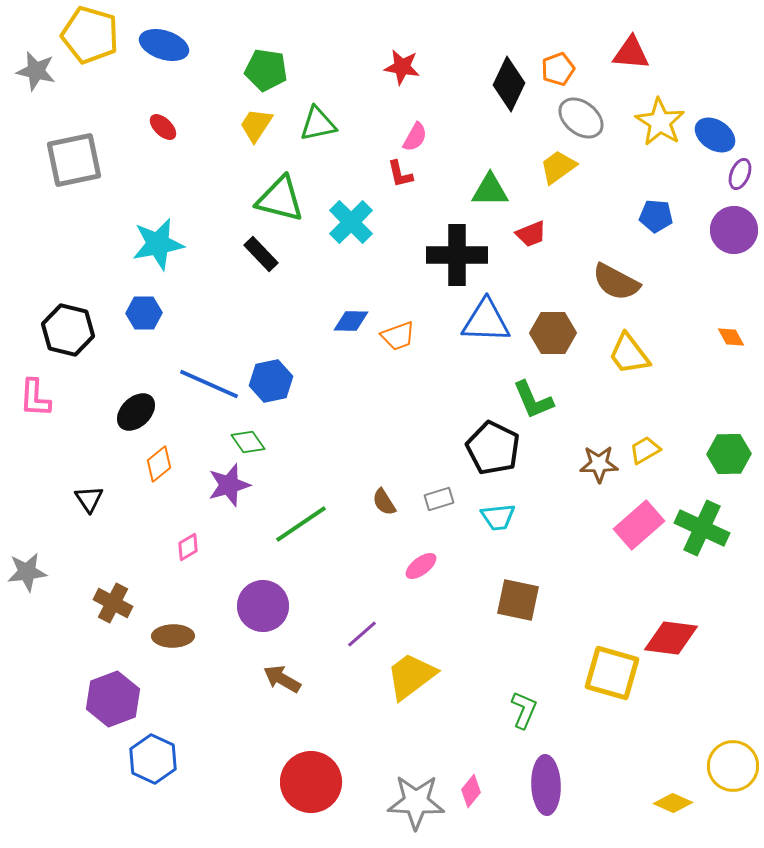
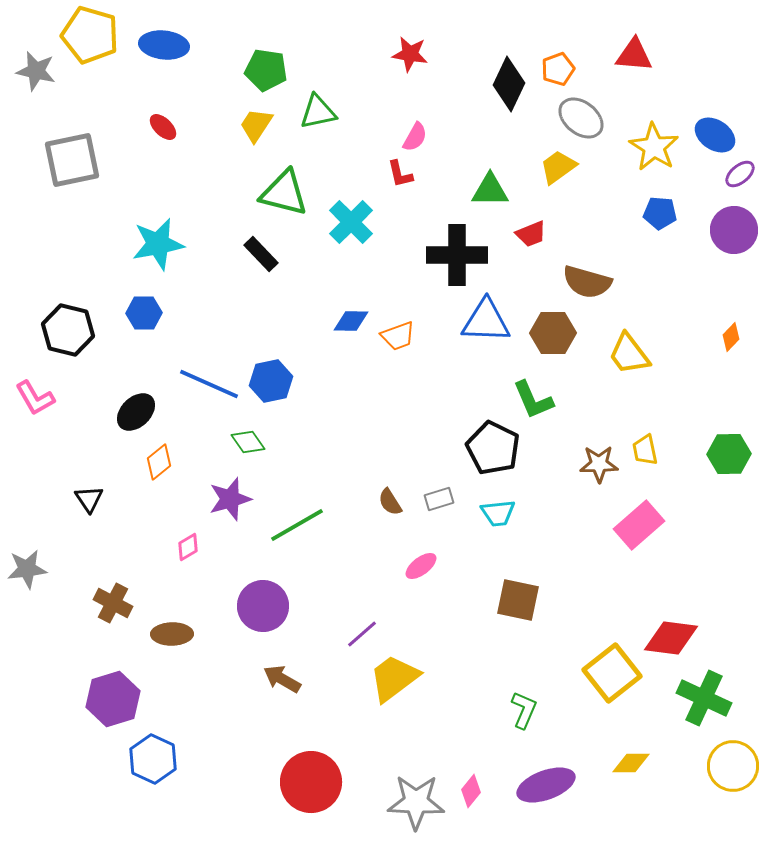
blue ellipse at (164, 45): rotated 12 degrees counterclockwise
red triangle at (631, 53): moved 3 px right, 2 px down
red star at (402, 67): moved 8 px right, 13 px up
yellow star at (660, 122): moved 6 px left, 25 px down
green triangle at (318, 124): moved 12 px up
gray square at (74, 160): moved 2 px left
purple ellipse at (740, 174): rotated 28 degrees clockwise
green triangle at (280, 199): moved 4 px right, 6 px up
blue pentagon at (656, 216): moved 4 px right, 3 px up
brown semicircle at (616, 282): moved 29 px left; rotated 12 degrees counterclockwise
orange diamond at (731, 337): rotated 72 degrees clockwise
pink L-shape at (35, 398): rotated 33 degrees counterclockwise
yellow trapezoid at (645, 450): rotated 72 degrees counterclockwise
orange diamond at (159, 464): moved 2 px up
purple star at (229, 485): moved 1 px right, 14 px down
brown semicircle at (384, 502): moved 6 px right
cyan trapezoid at (498, 517): moved 4 px up
green line at (301, 524): moved 4 px left, 1 px down; rotated 4 degrees clockwise
green cross at (702, 528): moved 2 px right, 170 px down
gray star at (27, 572): moved 3 px up
brown ellipse at (173, 636): moved 1 px left, 2 px up
yellow square at (612, 673): rotated 36 degrees clockwise
yellow trapezoid at (411, 676): moved 17 px left, 2 px down
purple hexagon at (113, 699): rotated 4 degrees clockwise
purple ellipse at (546, 785): rotated 72 degrees clockwise
yellow diamond at (673, 803): moved 42 px left, 40 px up; rotated 24 degrees counterclockwise
